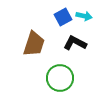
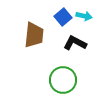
blue square: rotated 12 degrees counterclockwise
brown trapezoid: moved 9 px up; rotated 12 degrees counterclockwise
green circle: moved 3 px right, 2 px down
